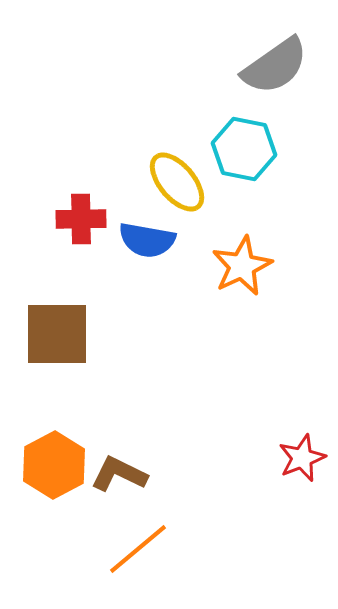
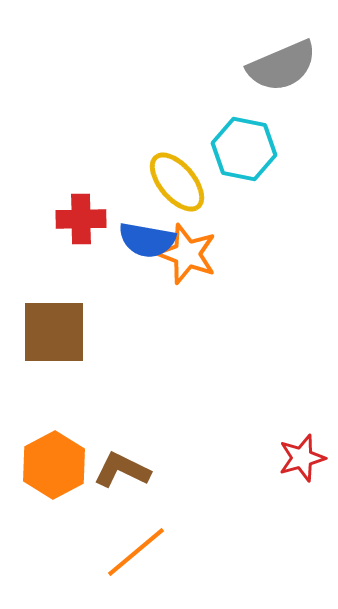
gray semicircle: moved 7 px right; rotated 12 degrees clockwise
orange star: moved 55 px left, 12 px up; rotated 26 degrees counterclockwise
brown square: moved 3 px left, 2 px up
red star: rotated 6 degrees clockwise
brown L-shape: moved 3 px right, 4 px up
orange line: moved 2 px left, 3 px down
